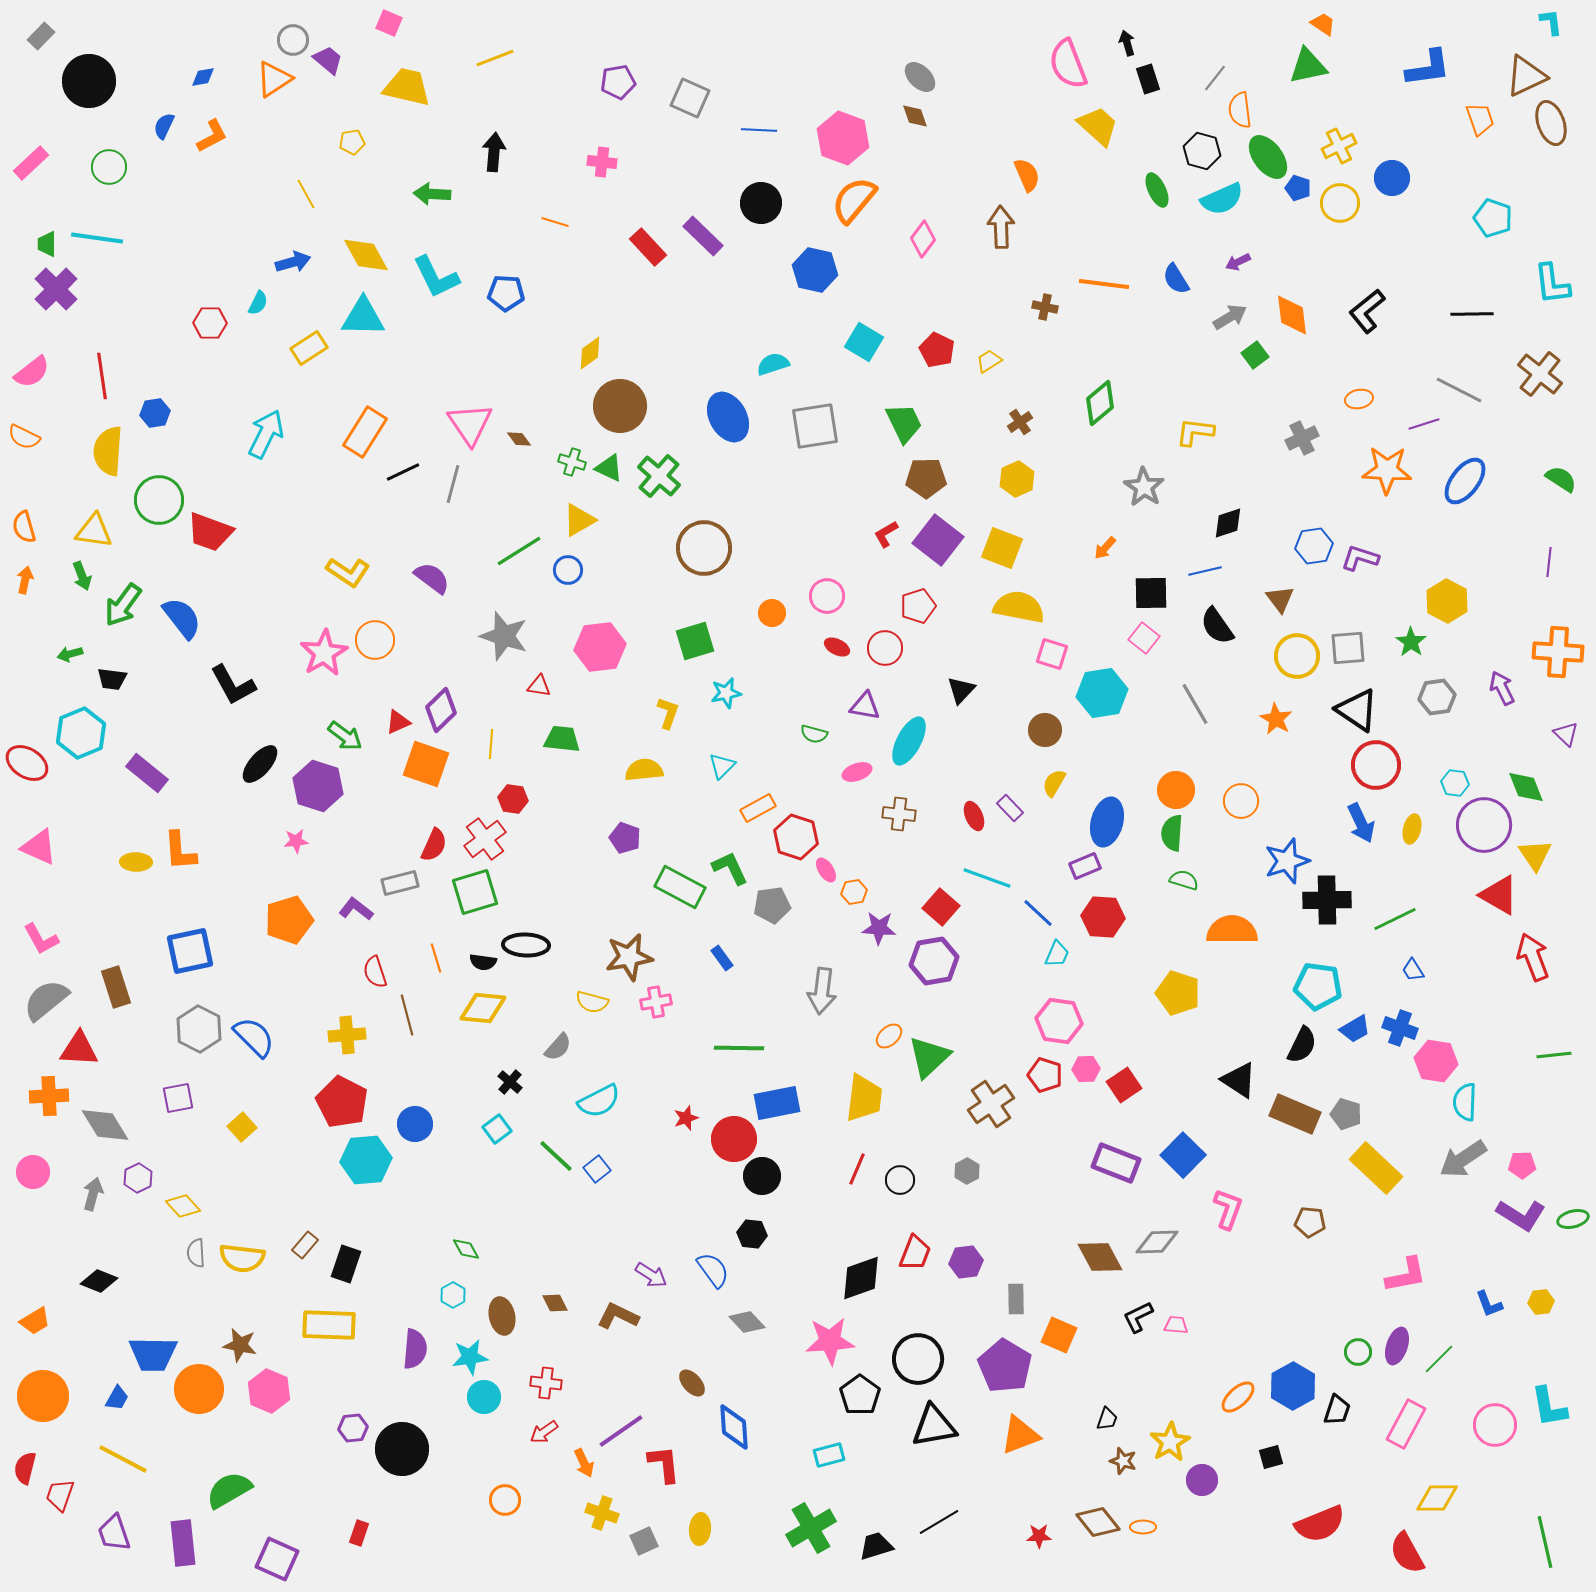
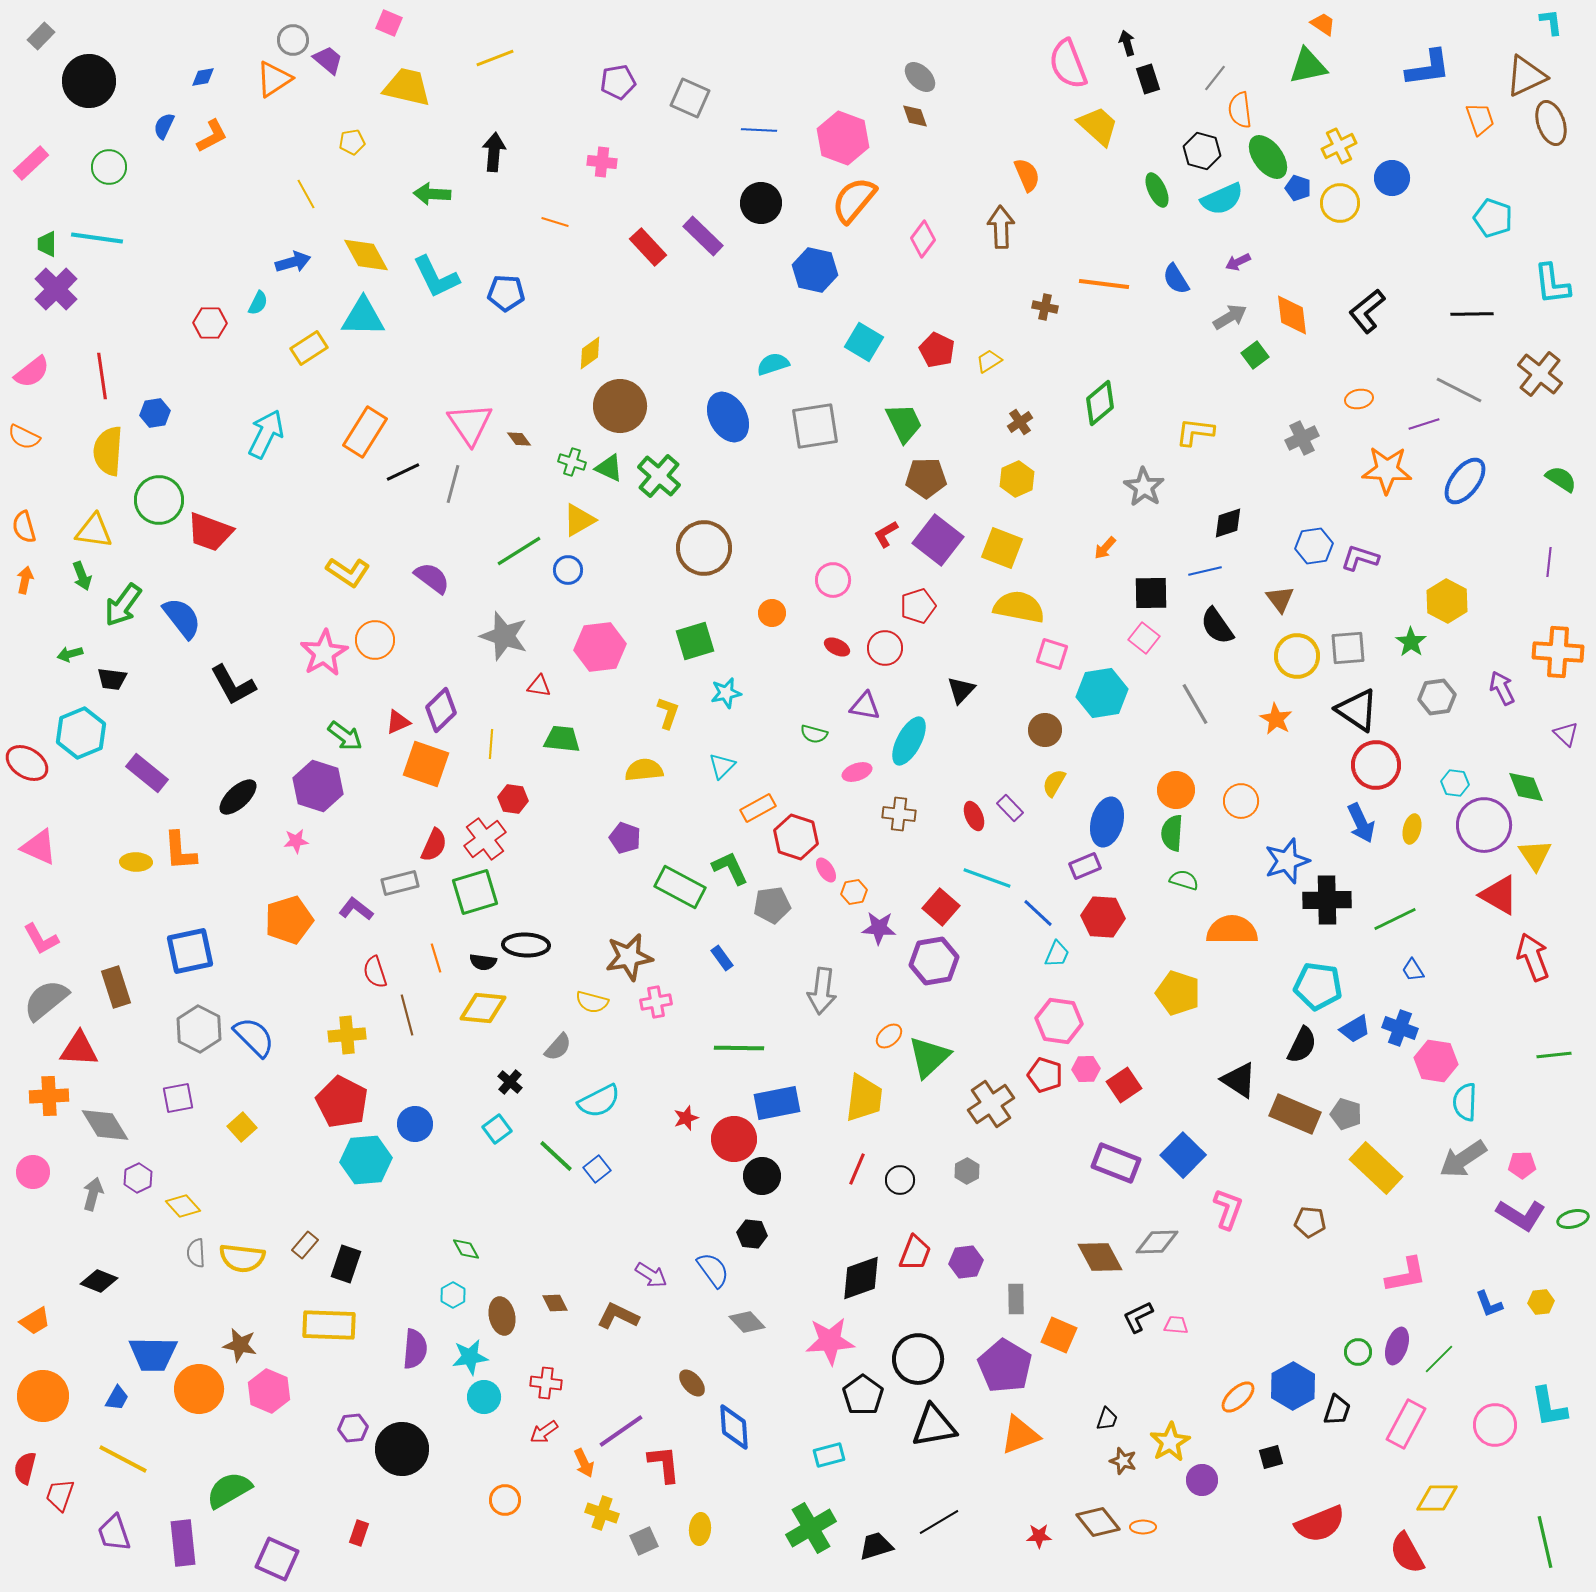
pink circle at (827, 596): moved 6 px right, 16 px up
black ellipse at (260, 764): moved 22 px left, 33 px down; rotated 6 degrees clockwise
black pentagon at (860, 1395): moved 3 px right
